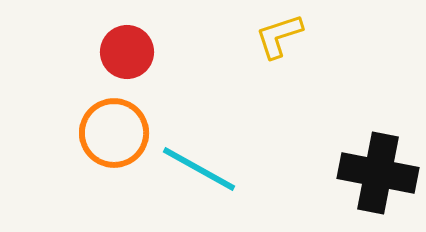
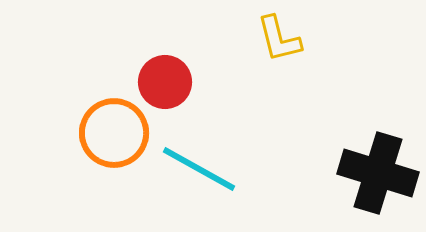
yellow L-shape: moved 3 px down; rotated 86 degrees counterclockwise
red circle: moved 38 px right, 30 px down
black cross: rotated 6 degrees clockwise
